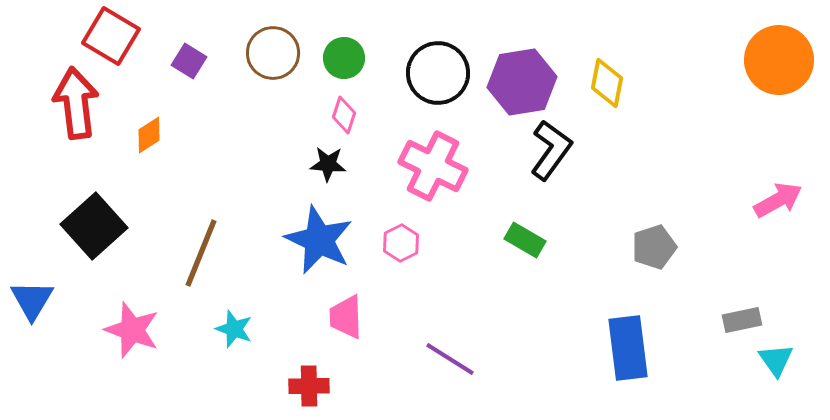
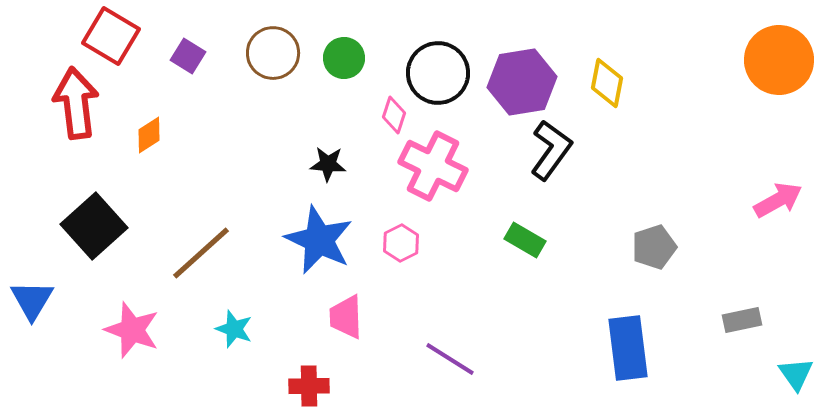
purple square: moved 1 px left, 5 px up
pink diamond: moved 50 px right
brown line: rotated 26 degrees clockwise
cyan triangle: moved 20 px right, 14 px down
